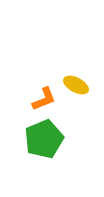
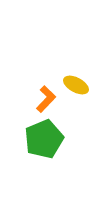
orange L-shape: moved 2 px right; rotated 24 degrees counterclockwise
